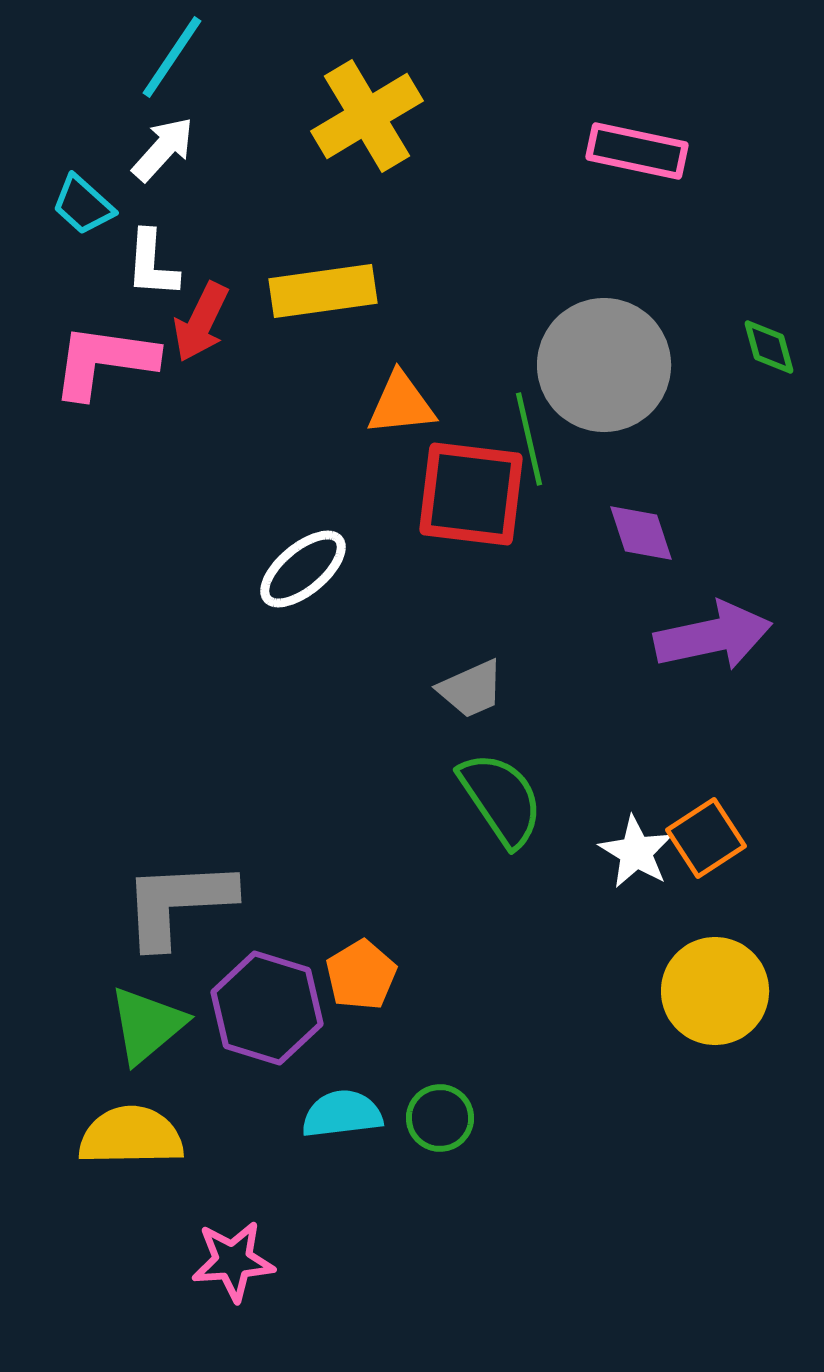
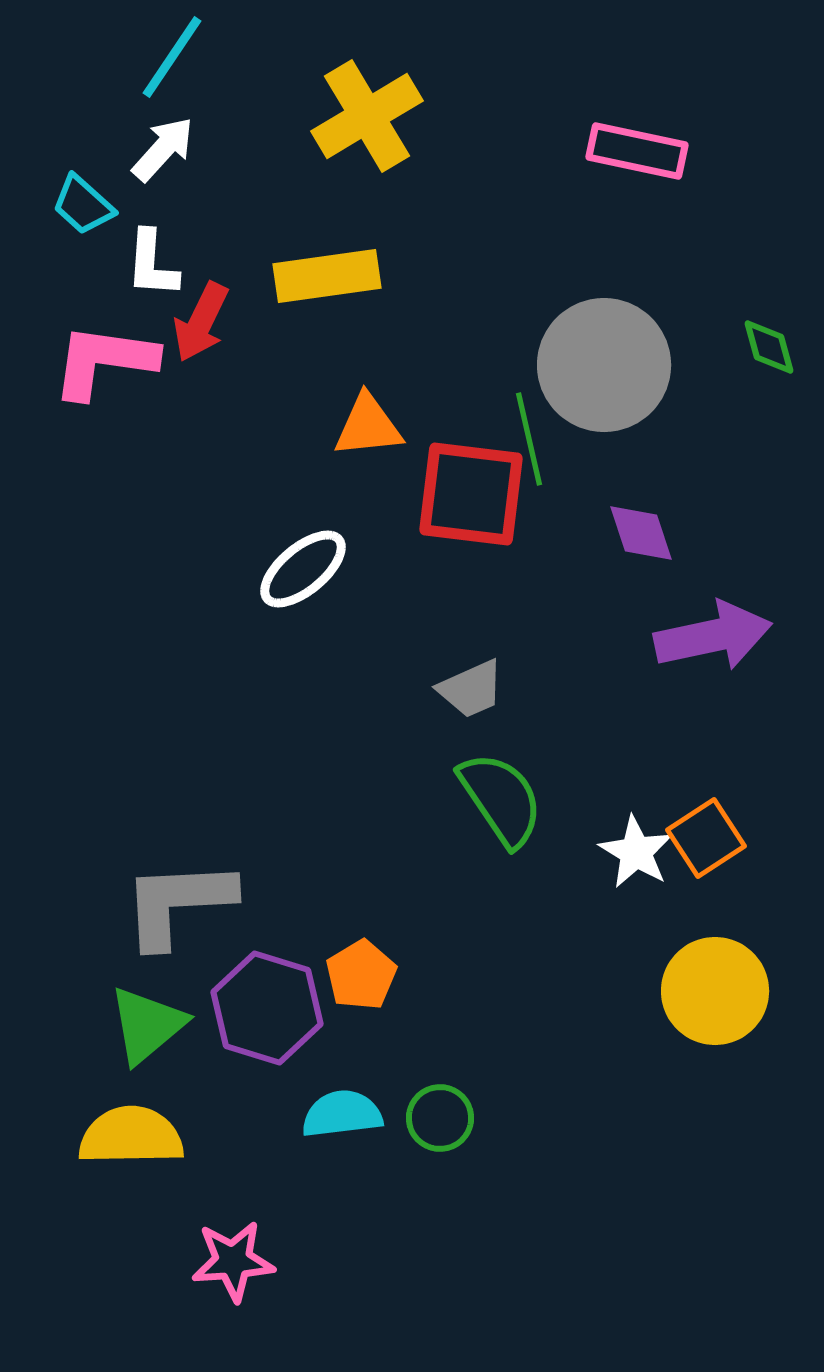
yellow rectangle: moved 4 px right, 15 px up
orange triangle: moved 33 px left, 22 px down
